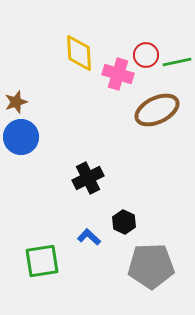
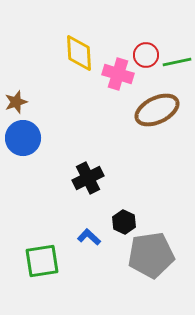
blue circle: moved 2 px right, 1 px down
gray pentagon: moved 11 px up; rotated 6 degrees counterclockwise
